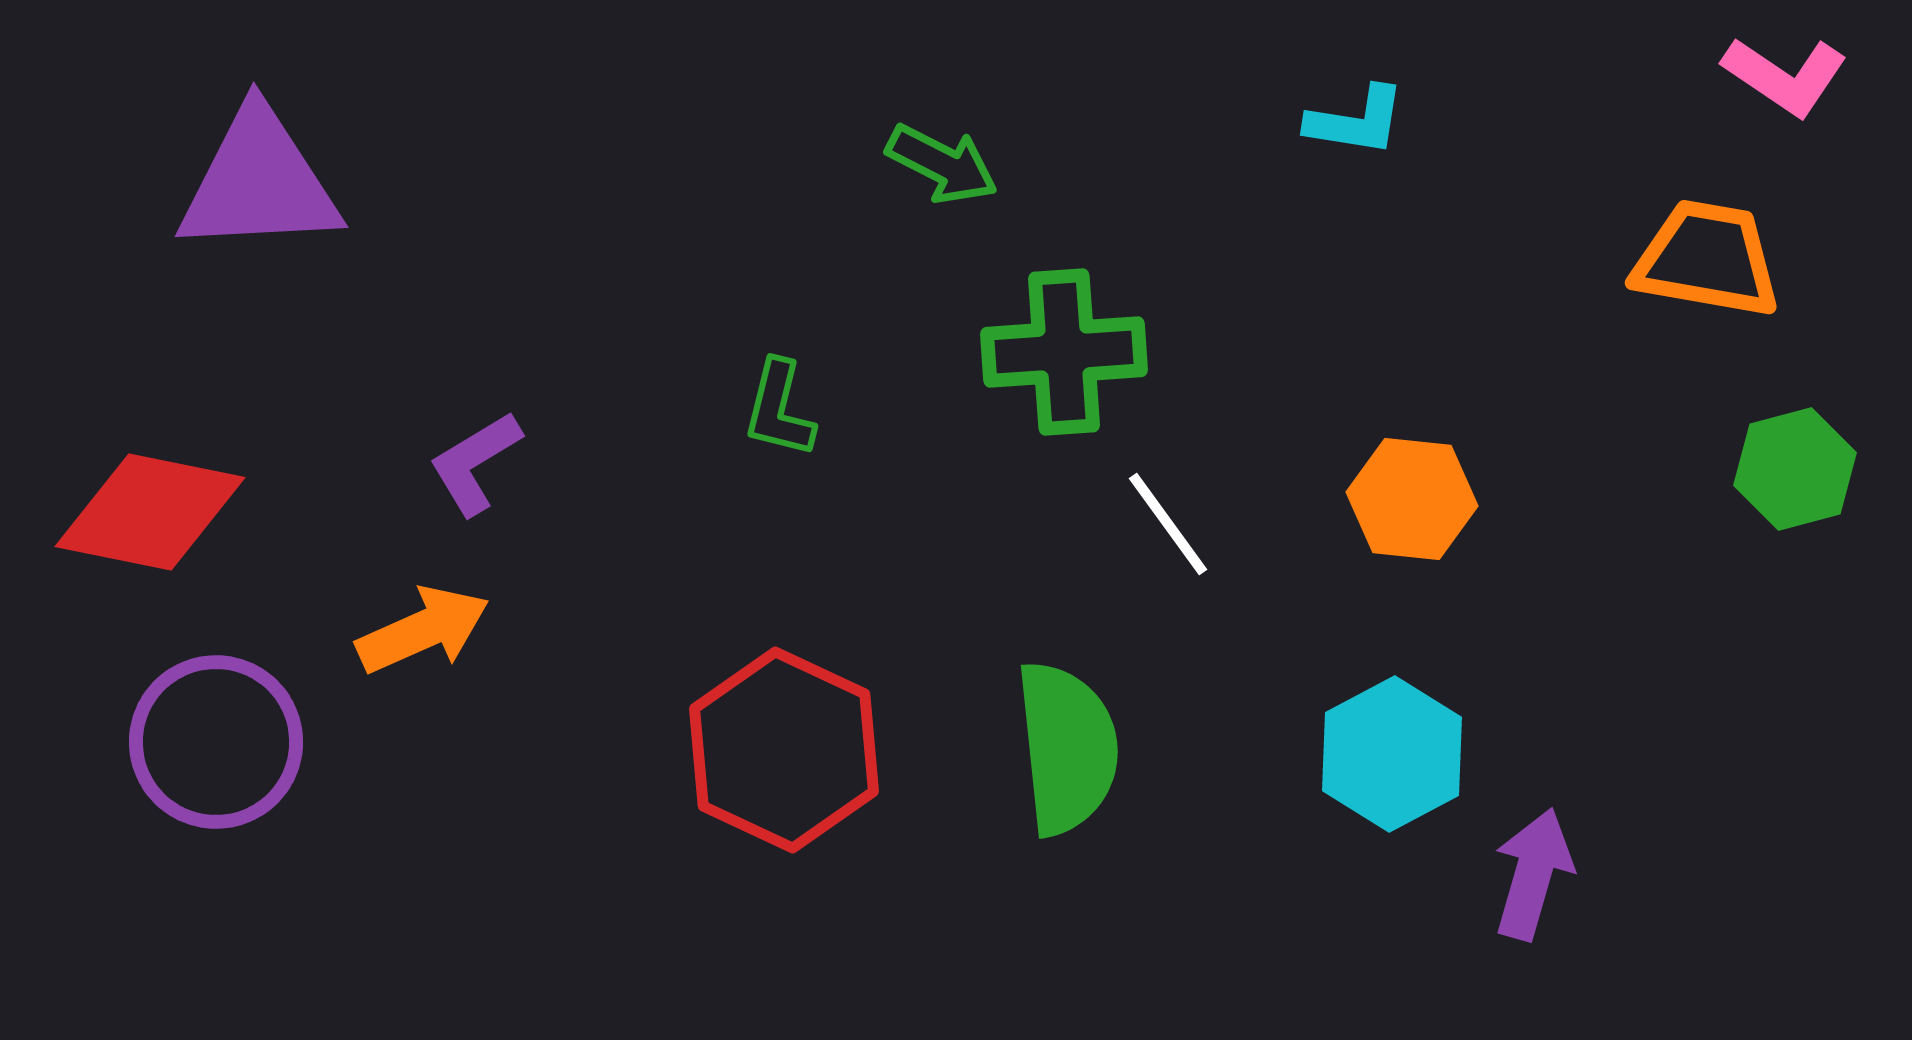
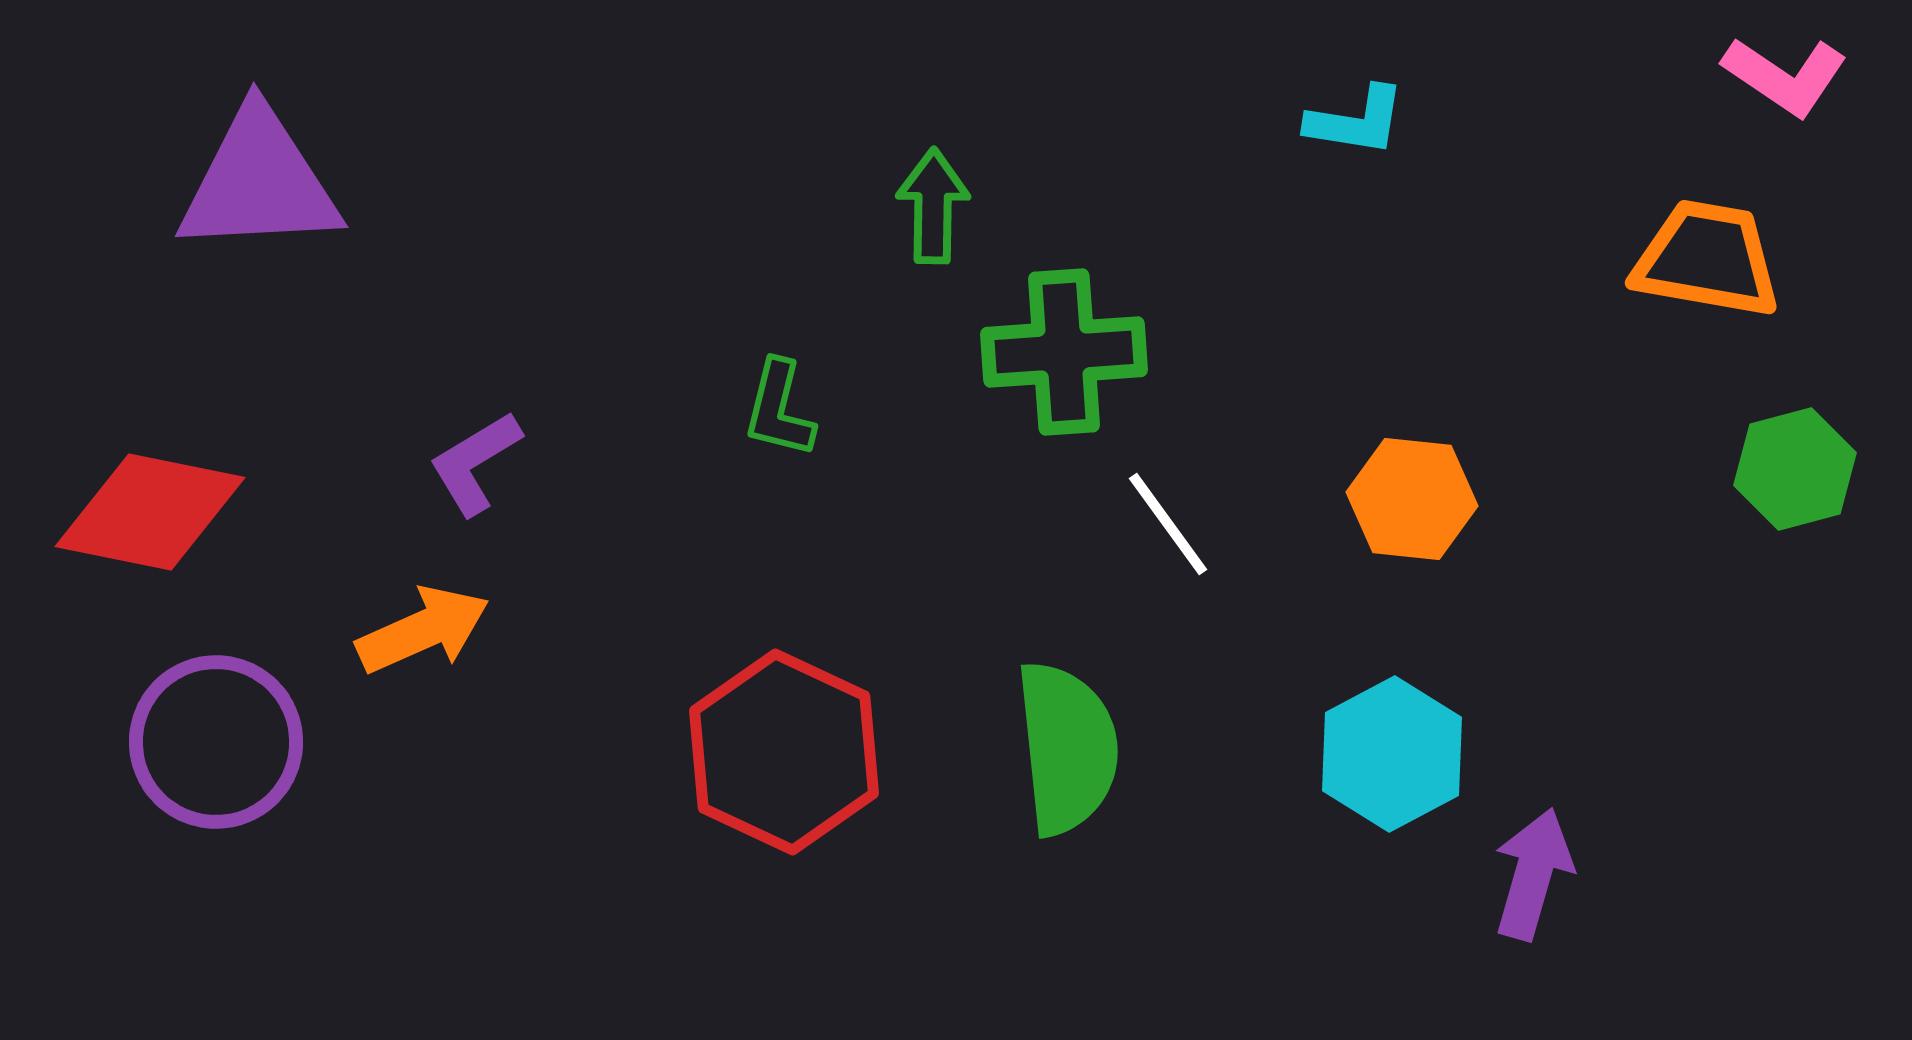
green arrow: moved 9 px left, 42 px down; rotated 116 degrees counterclockwise
red hexagon: moved 2 px down
